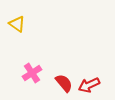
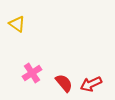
red arrow: moved 2 px right, 1 px up
